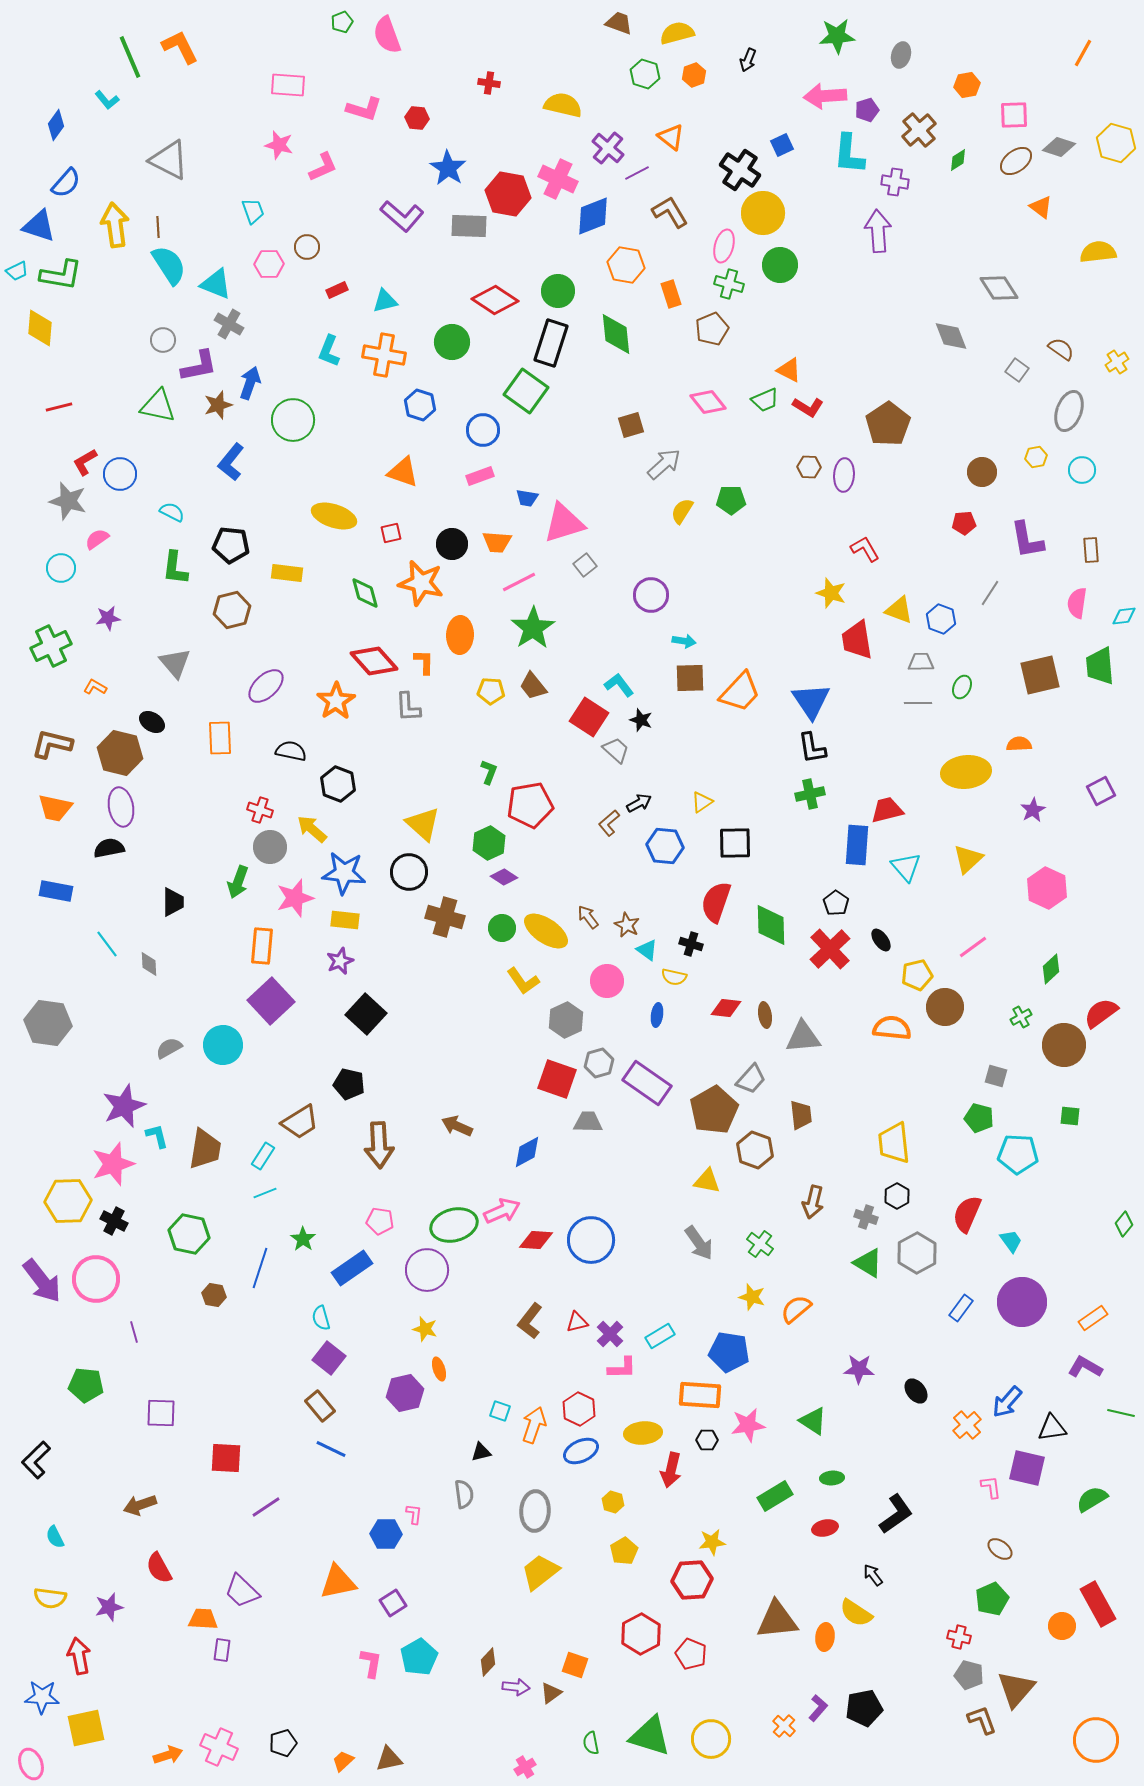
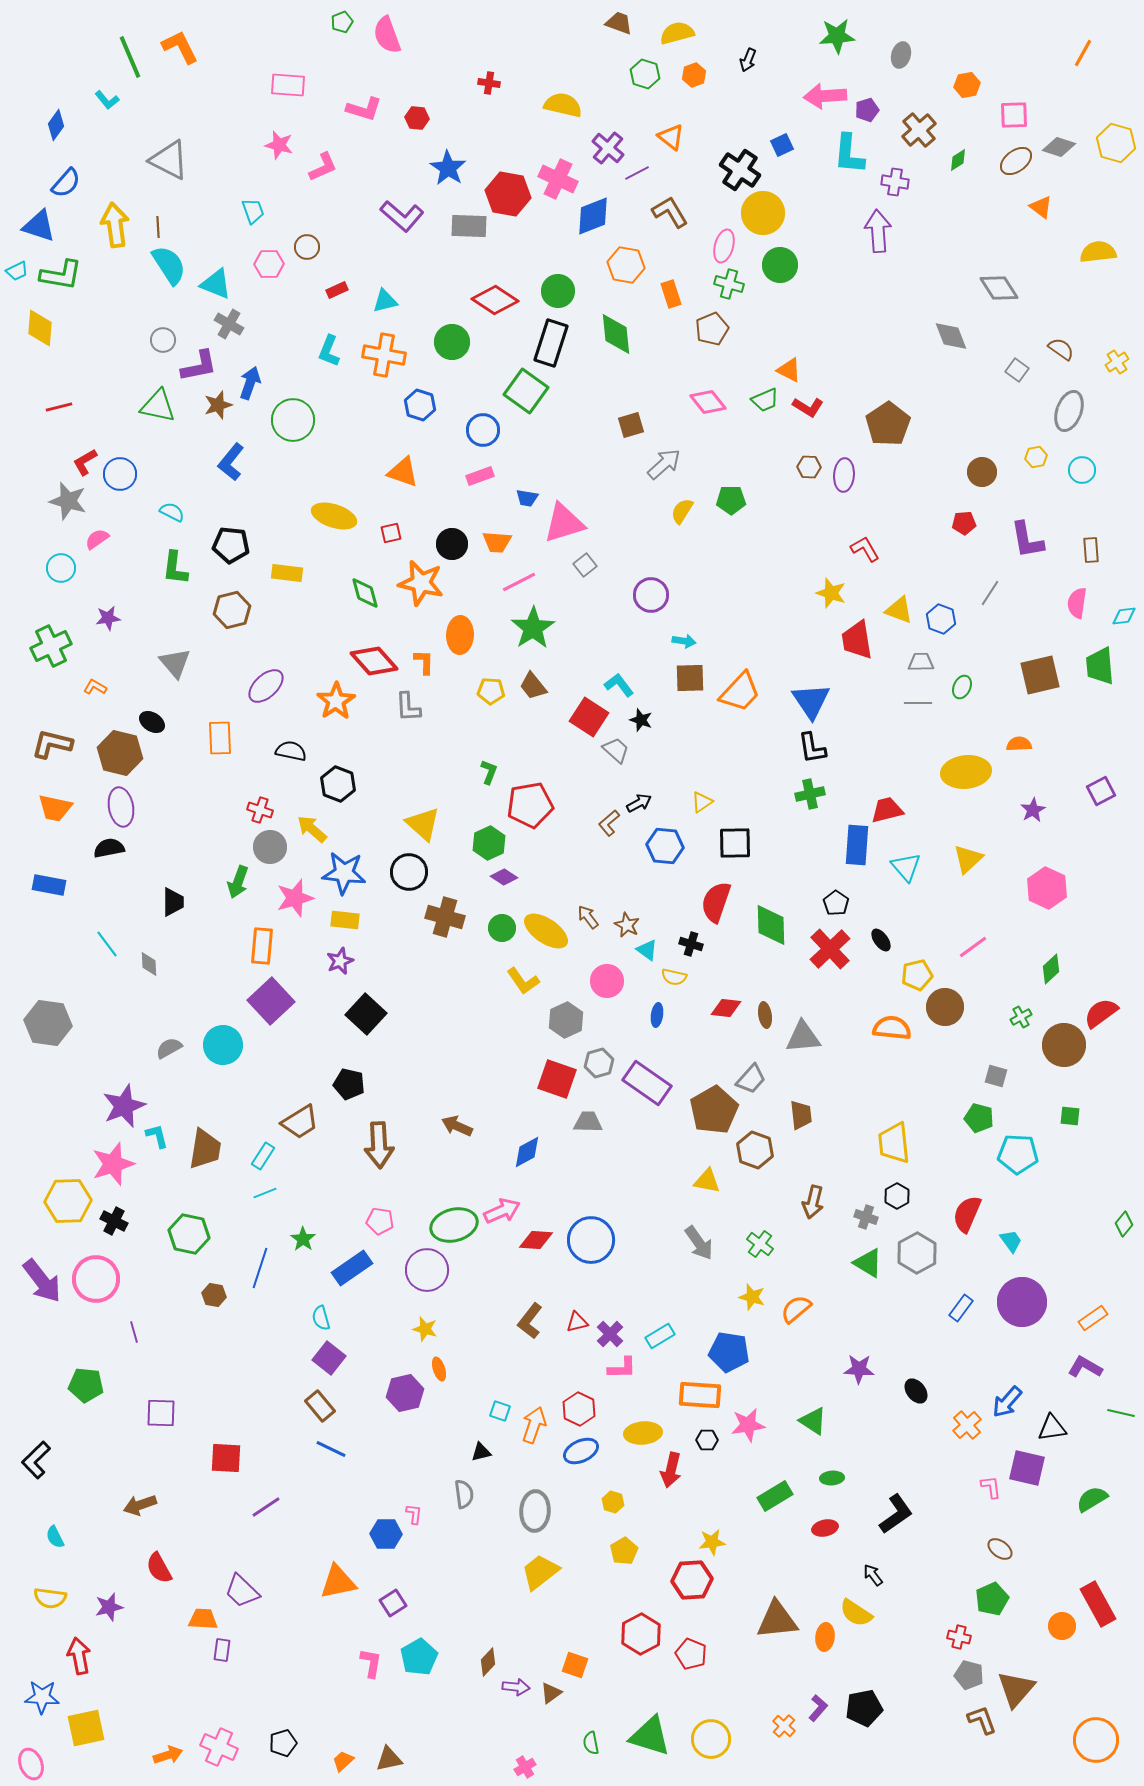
blue rectangle at (56, 891): moved 7 px left, 6 px up
